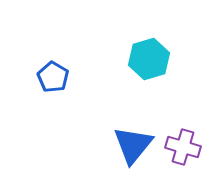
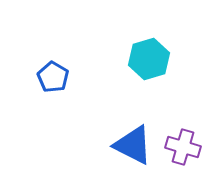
blue triangle: rotated 42 degrees counterclockwise
